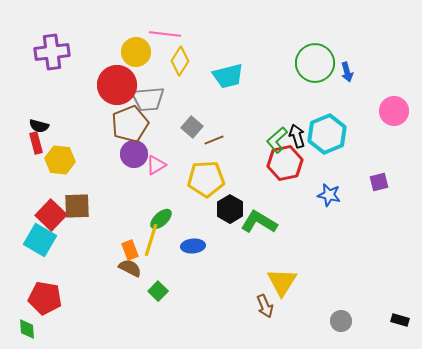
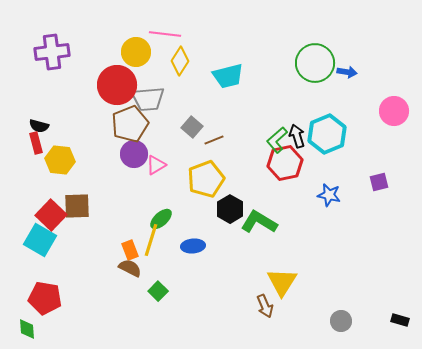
blue arrow at (347, 72): rotated 66 degrees counterclockwise
yellow pentagon at (206, 179): rotated 18 degrees counterclockwise
